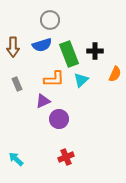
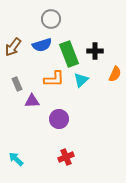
gray circle: moved 1 px right, 1 px up
brown arrow: rotated 36 degrees clockwise
purple triangle: moved 11 px left; rotated 21 degrees clockwise
